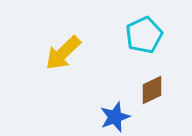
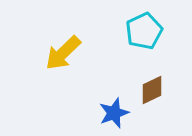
cyan pentagon: moved 4 px up
blue star: moved 1 px left, 4 px up
